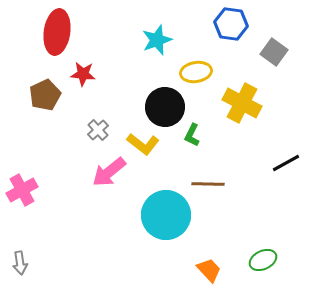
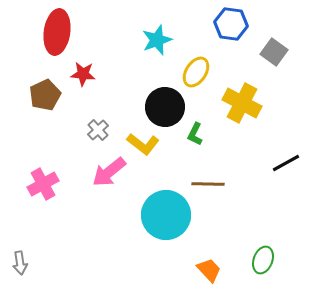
yellow ellipse: rotated 48 degrees counterclockwise
green L-shape: moved 3 px right, 1 px up
pink cross: moved 21 px right, 6 px up
green ellipse: rotated 44 degrees counterclockwise
